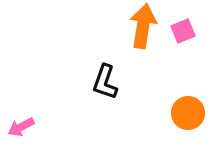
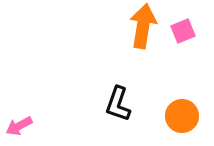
black L-shape: moved 13 px right, 22 px down
orange circle: moved 6 px left, 3 px down
pink arrow: moved 2 px left, 1 px up
